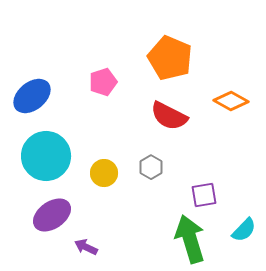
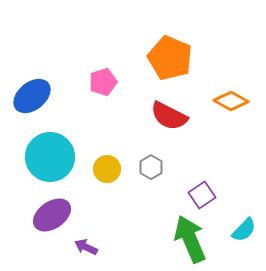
cyan circle: moved 4 px right, 1 px down
yellow circle: moved 3 px right, 4 px up
purple square: moved 2 px left; rotated 24 degrees counterclockwise
green arrow: rotated 6 degrees counterclockwise
